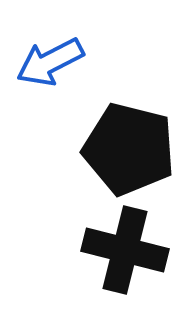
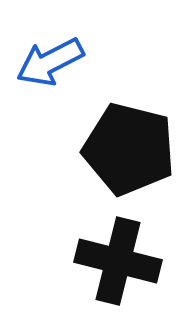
black cross: moved 7 px left, 11 px down
